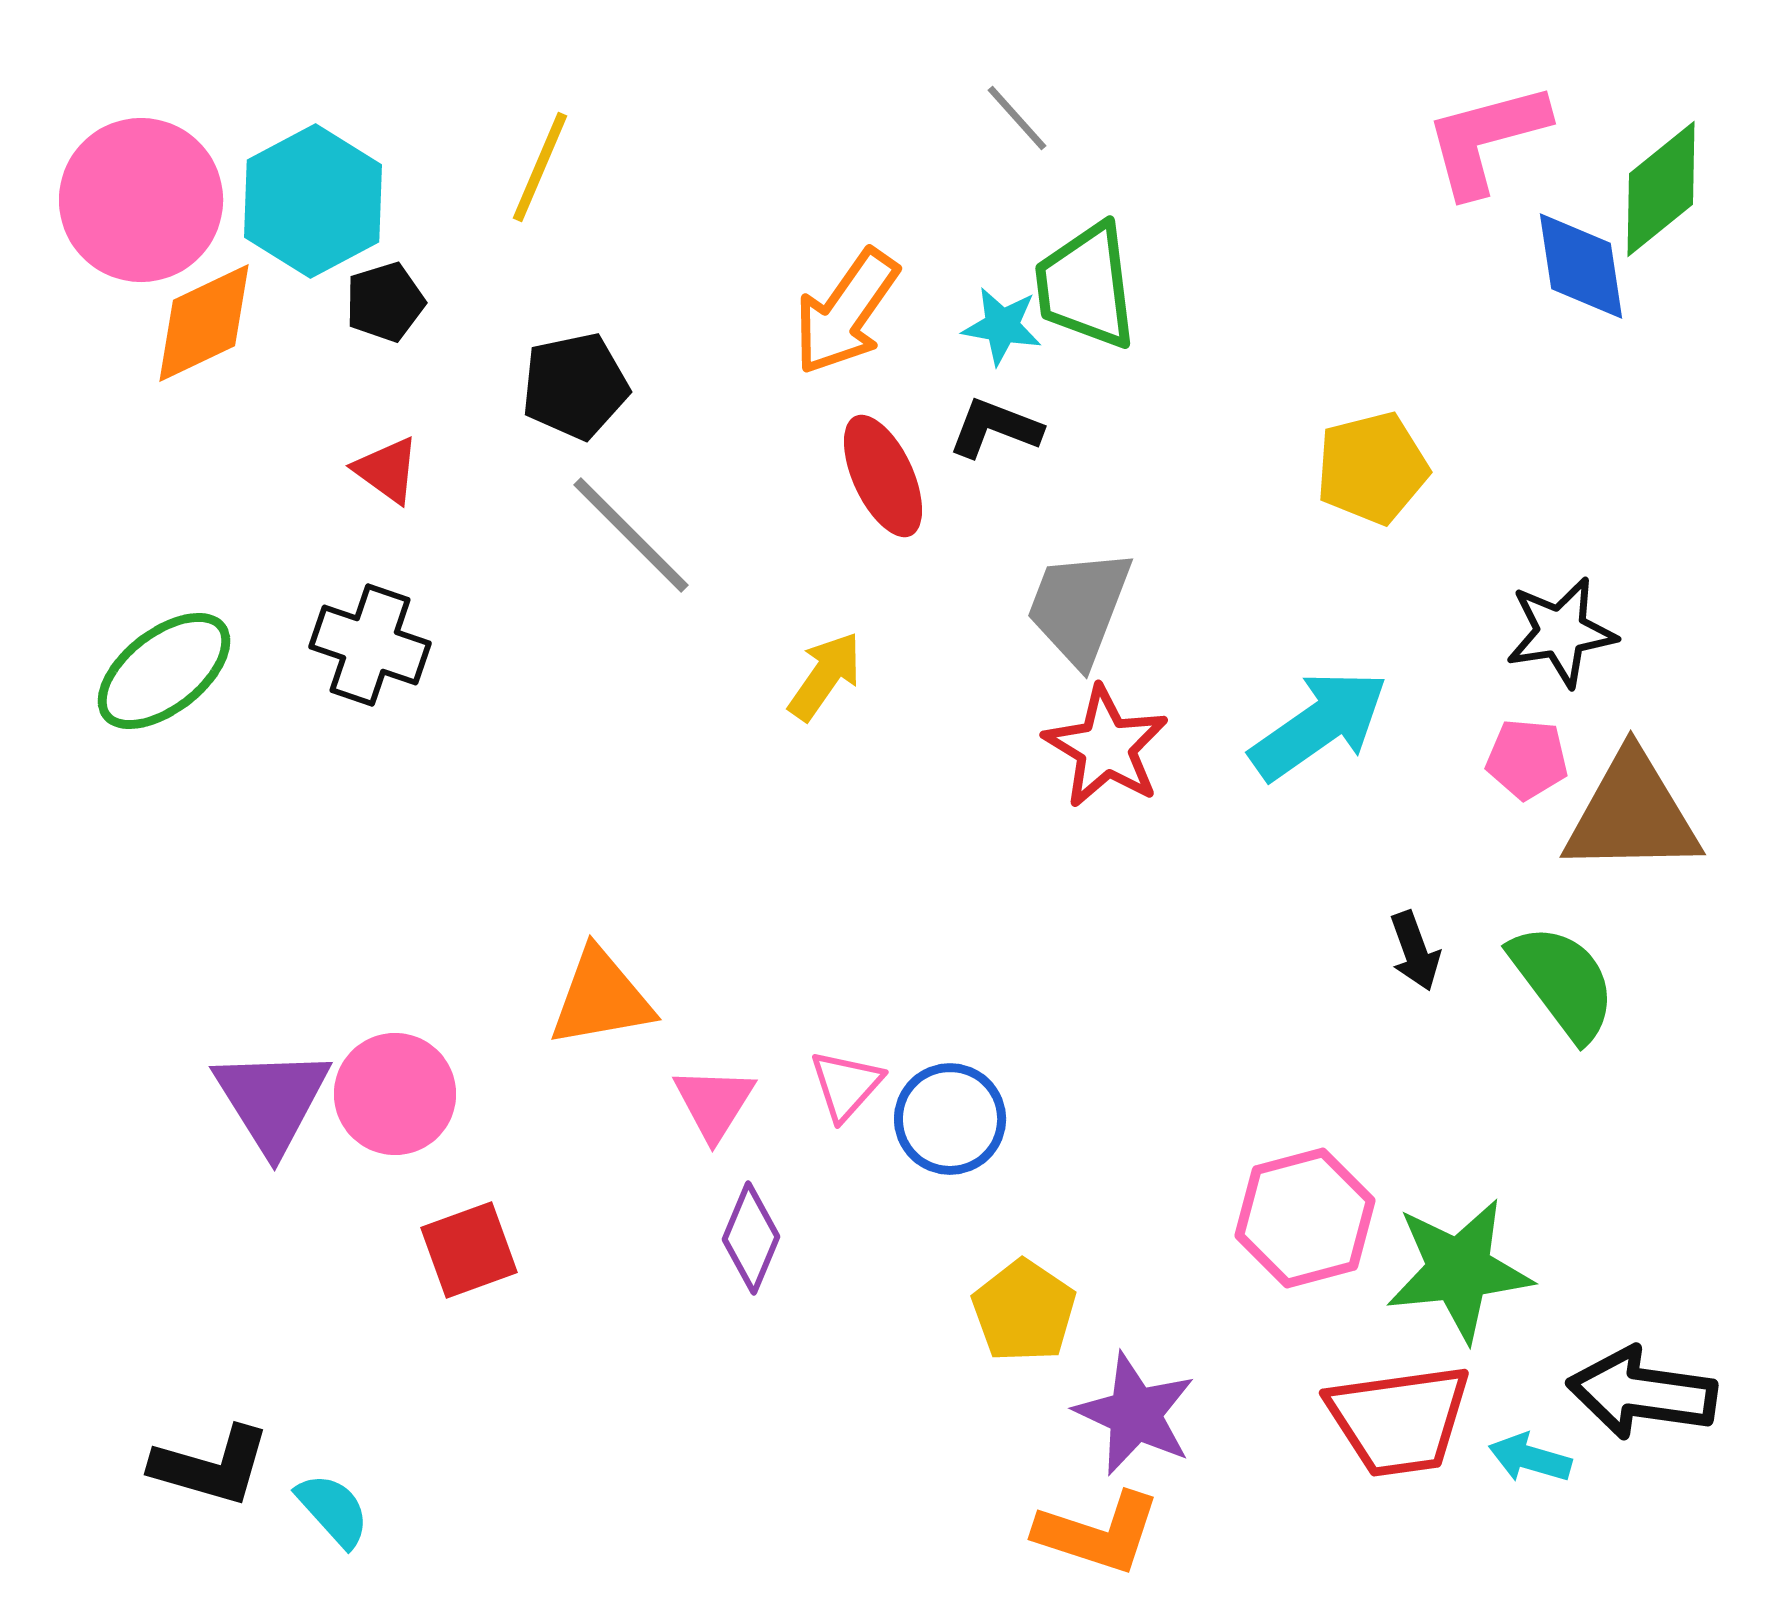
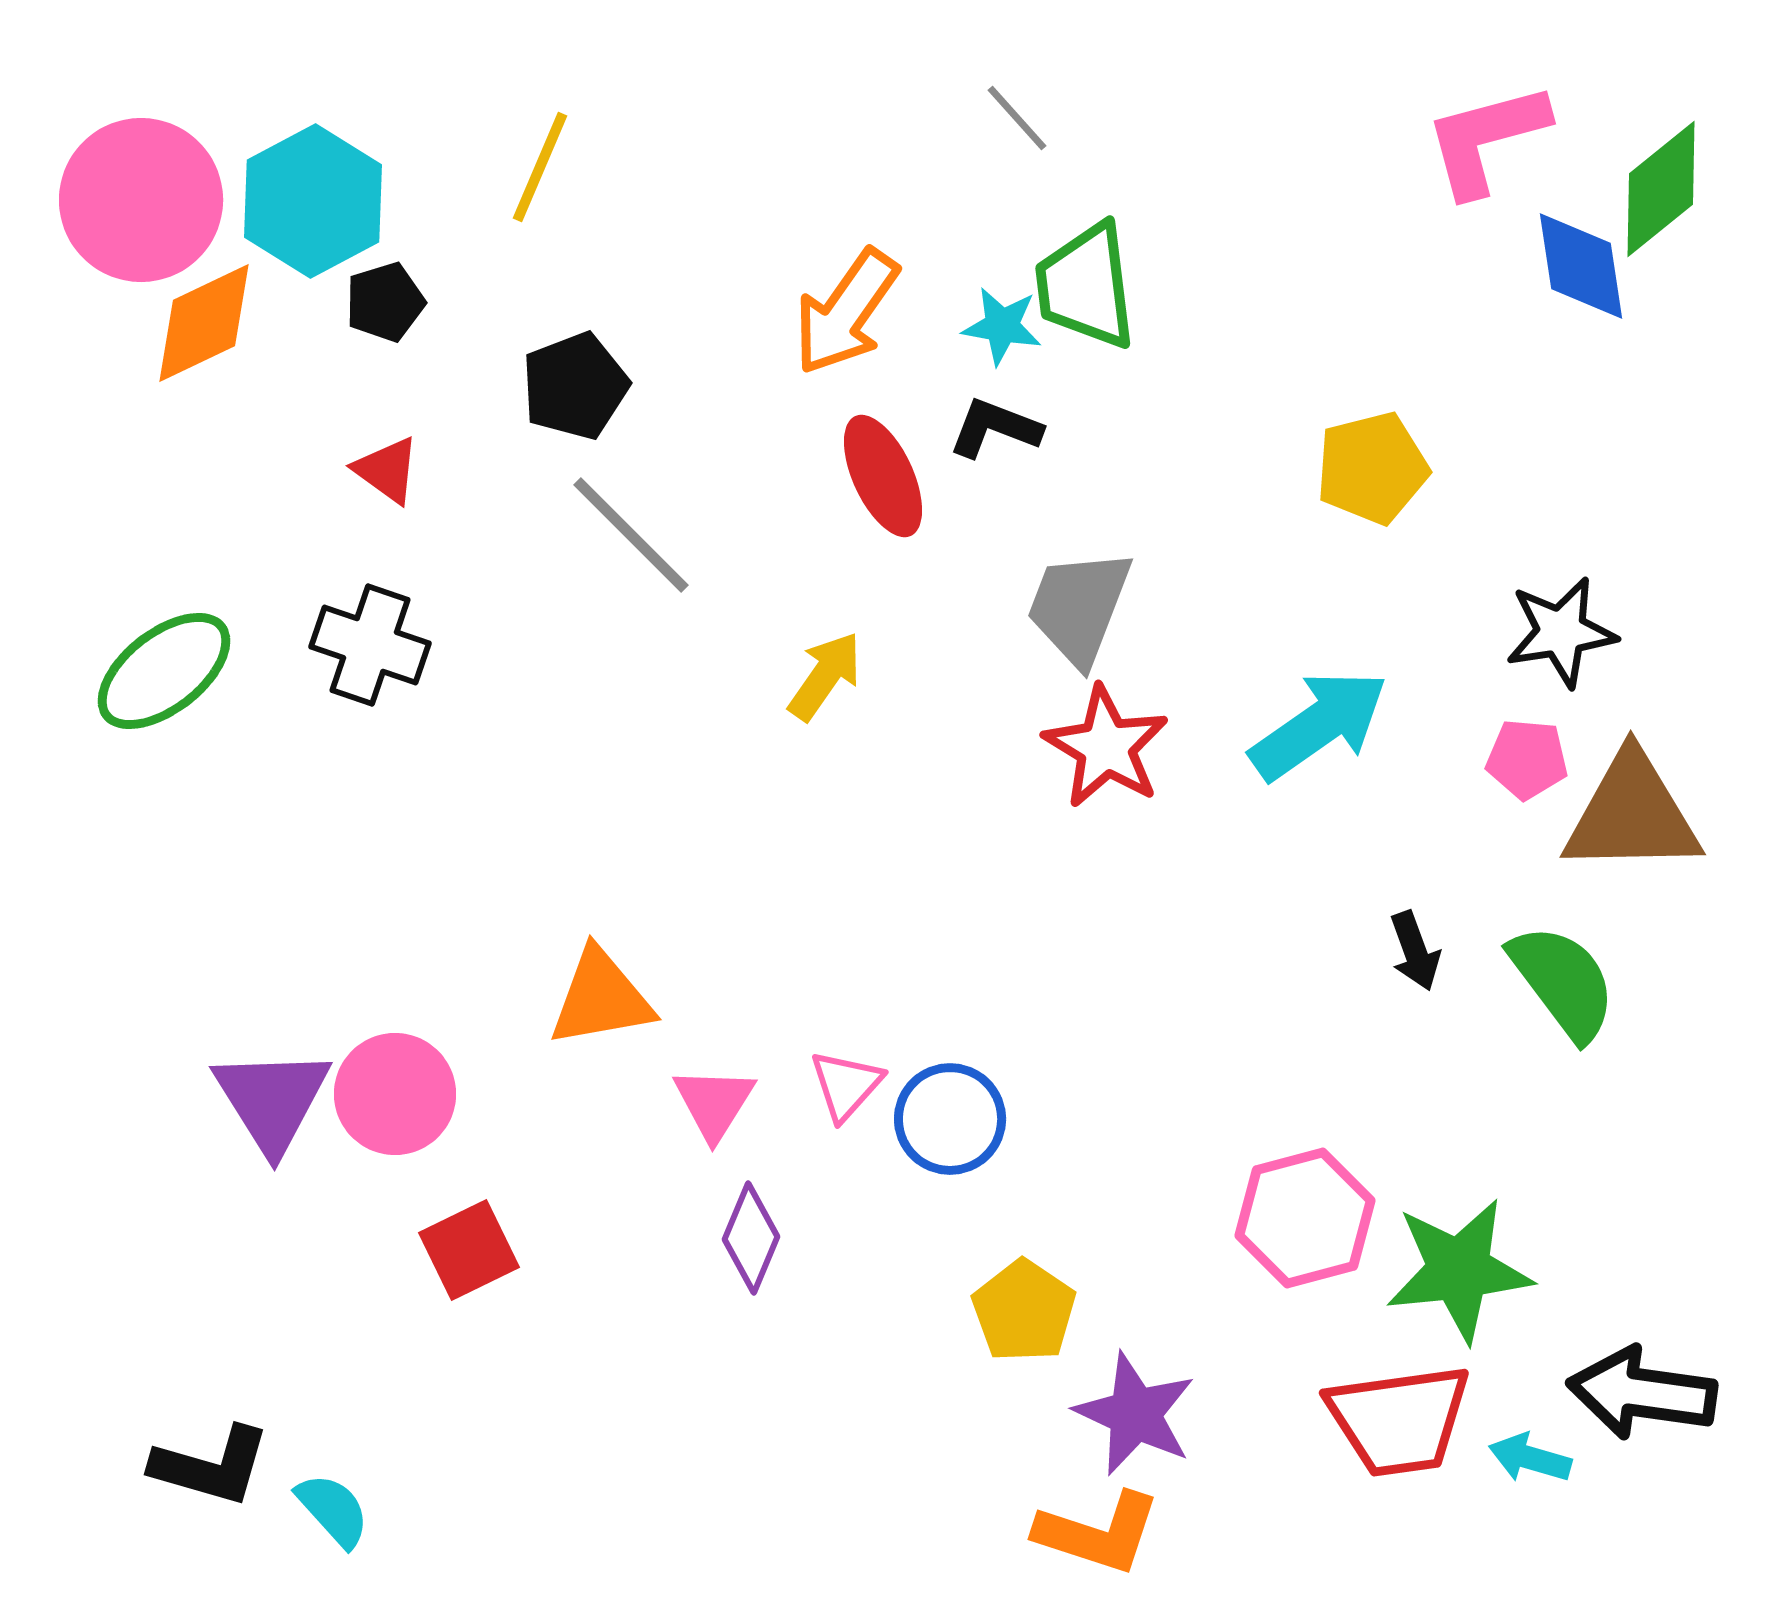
black pentagon at (575, 386): rotated 9 degrees counterclockwise
red square at (469, 1250): rotated 6 degrees counterclockwise
